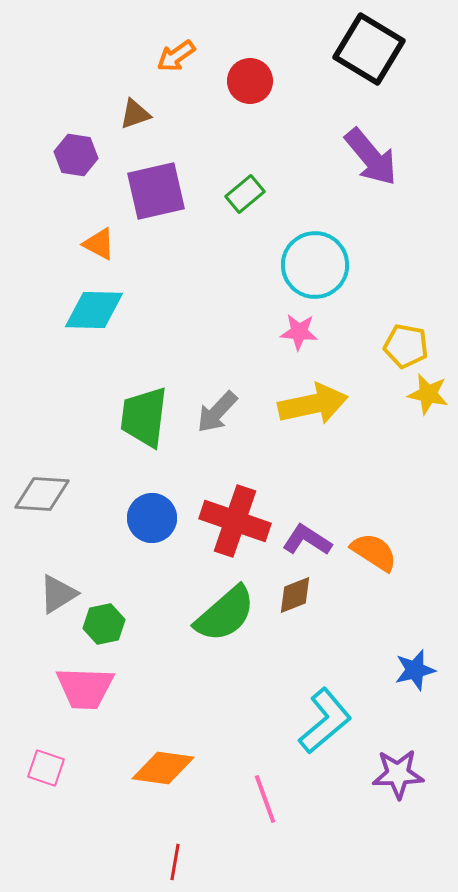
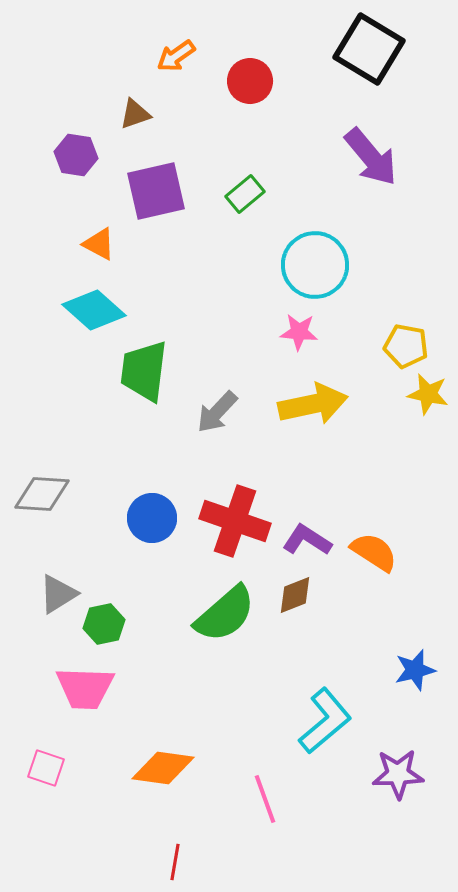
cyan diamond: rotated 40 degrees clockwise
green trapezoid: moved 46 px up
